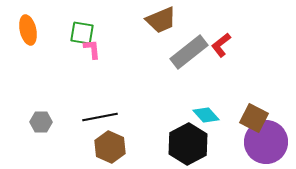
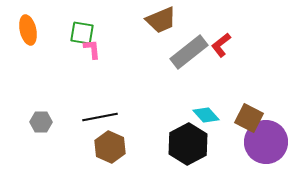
brown square: moved 5 px left
